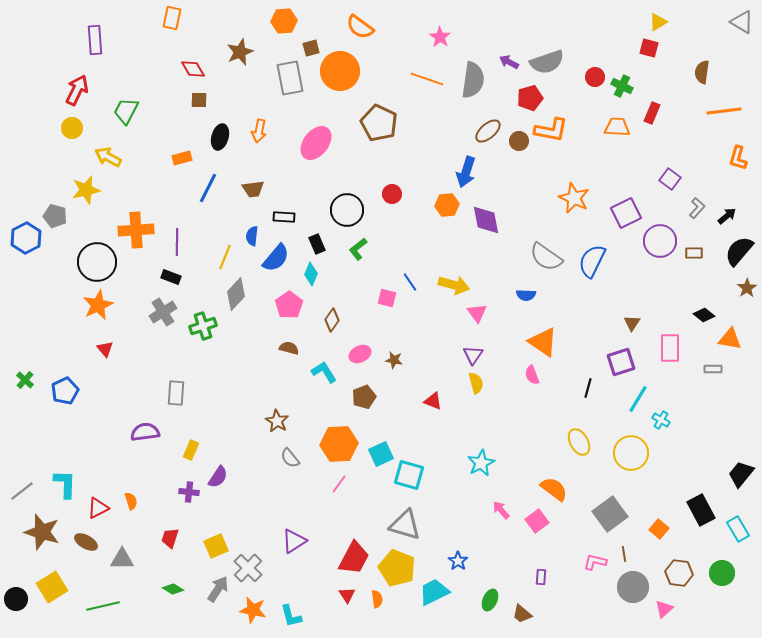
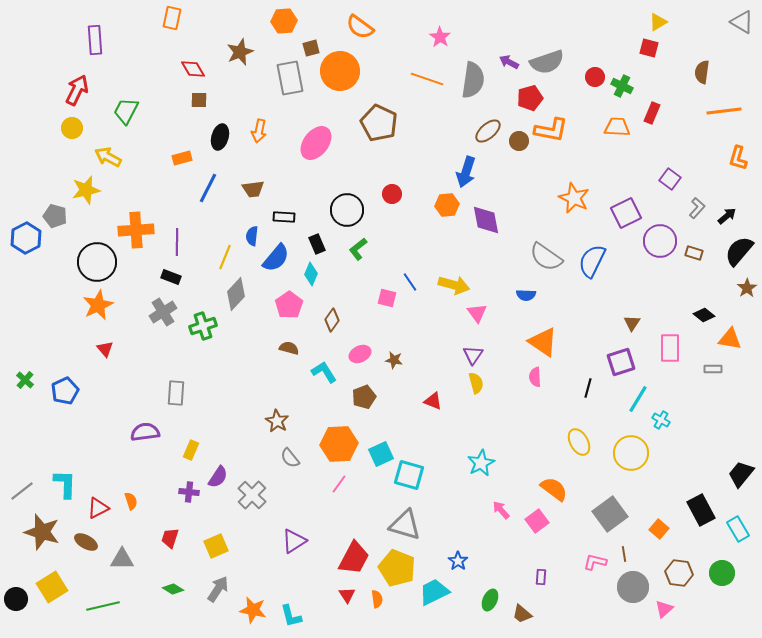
brown rectangle at (694, 253): rotated 18 degrees clockwise
pink semicircle at (532, 375): moved 3 px right, 2 px down; rotated 18 degrees clockwise
gray cross at (248, 568): moved 4 px right, 73 px up
